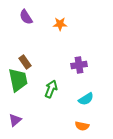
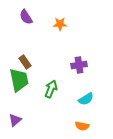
green trapezoid: moved 1 px right
